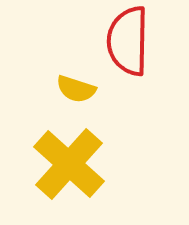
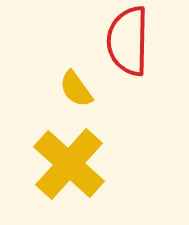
yellow semicircle: rotated 36 degrees clockwise
